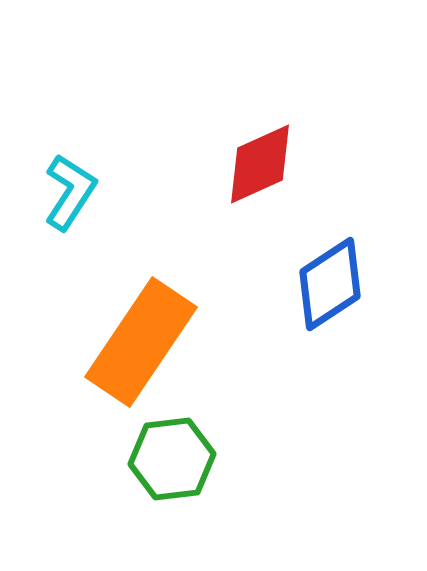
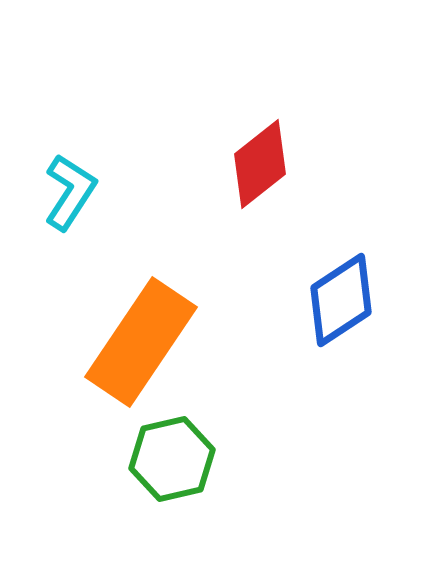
red diamond: rotated 14 degrees counterclockwise
blue diamond: moved 11 px right, 16 px down
green hexagon: rotated 6 degrees counterclockwise
